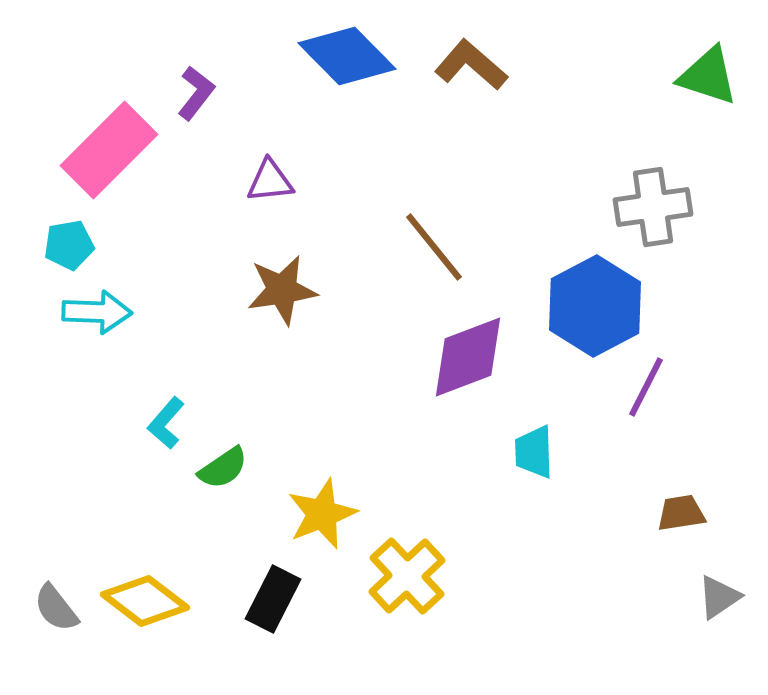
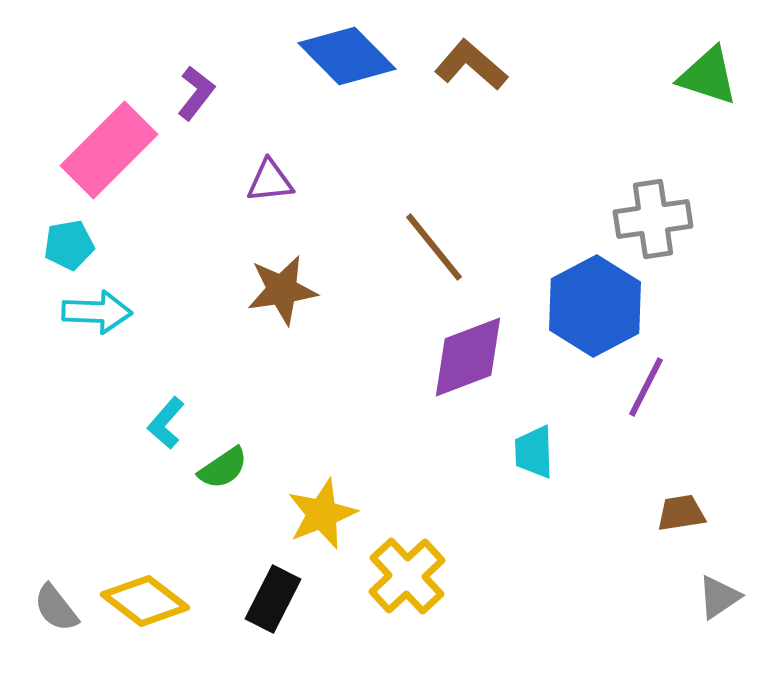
gray cross: moved 12 px down
